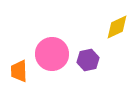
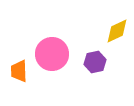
yellow diamond: moved 4 px down
purple hexagon: moved 7 px right, 2 px down
